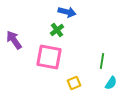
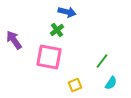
green line: rotated 28 degrees clockwise
yellow square: moved 1 px right, 2 px down
